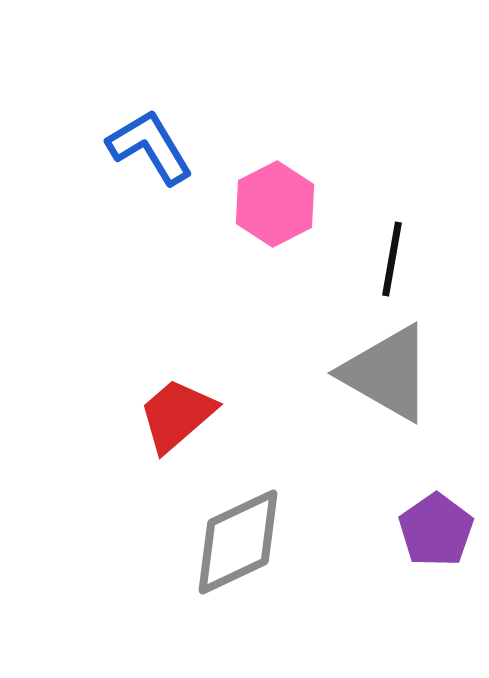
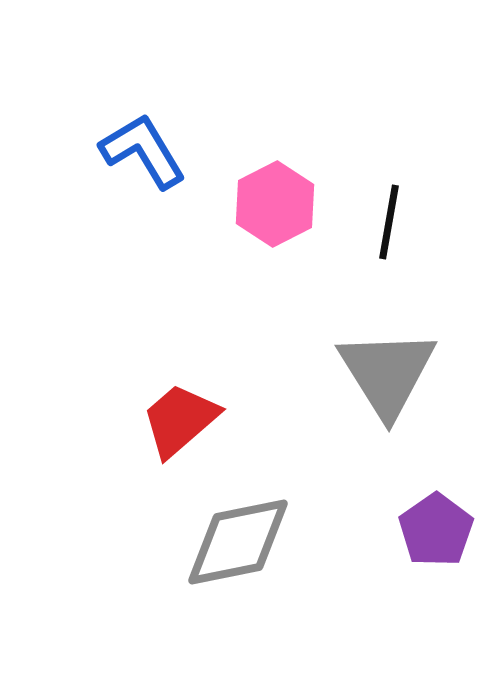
blue L-shape: moved 7 px left, 4 px down
black line: moved 3 px left, 37 px up
gray triangle: rotated 28 degrees clockwise
red trapezoid: moved 3 px right, 5 px down
gray diamond: rotated 14 degrees clockwise
